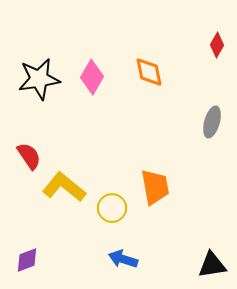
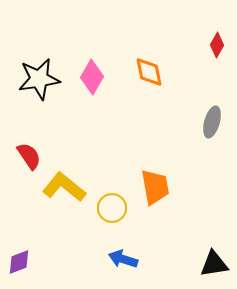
purple diamond: moved 8 px left, 2 px down
black triangle: moved 2 px right, 1 px up
